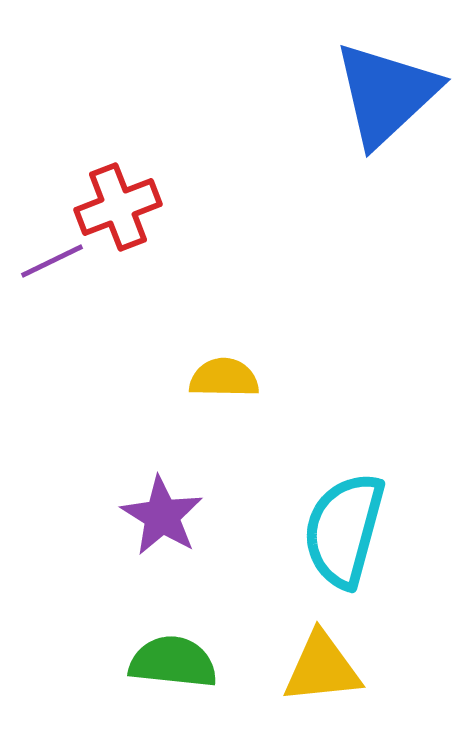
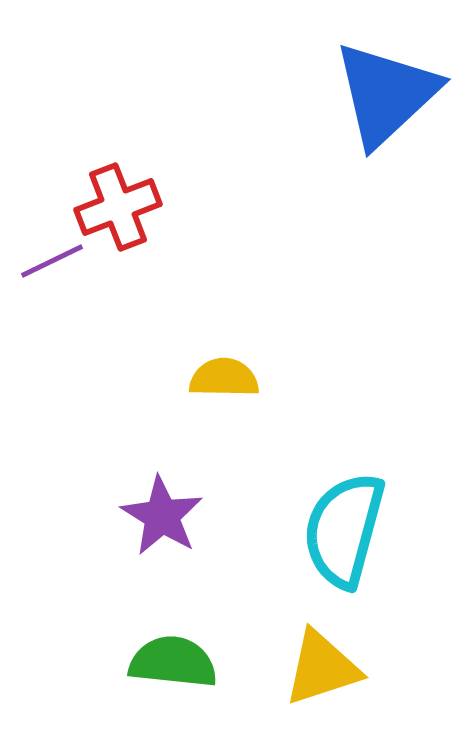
yellow triangle: rotated 12 degrees counterclockwise
